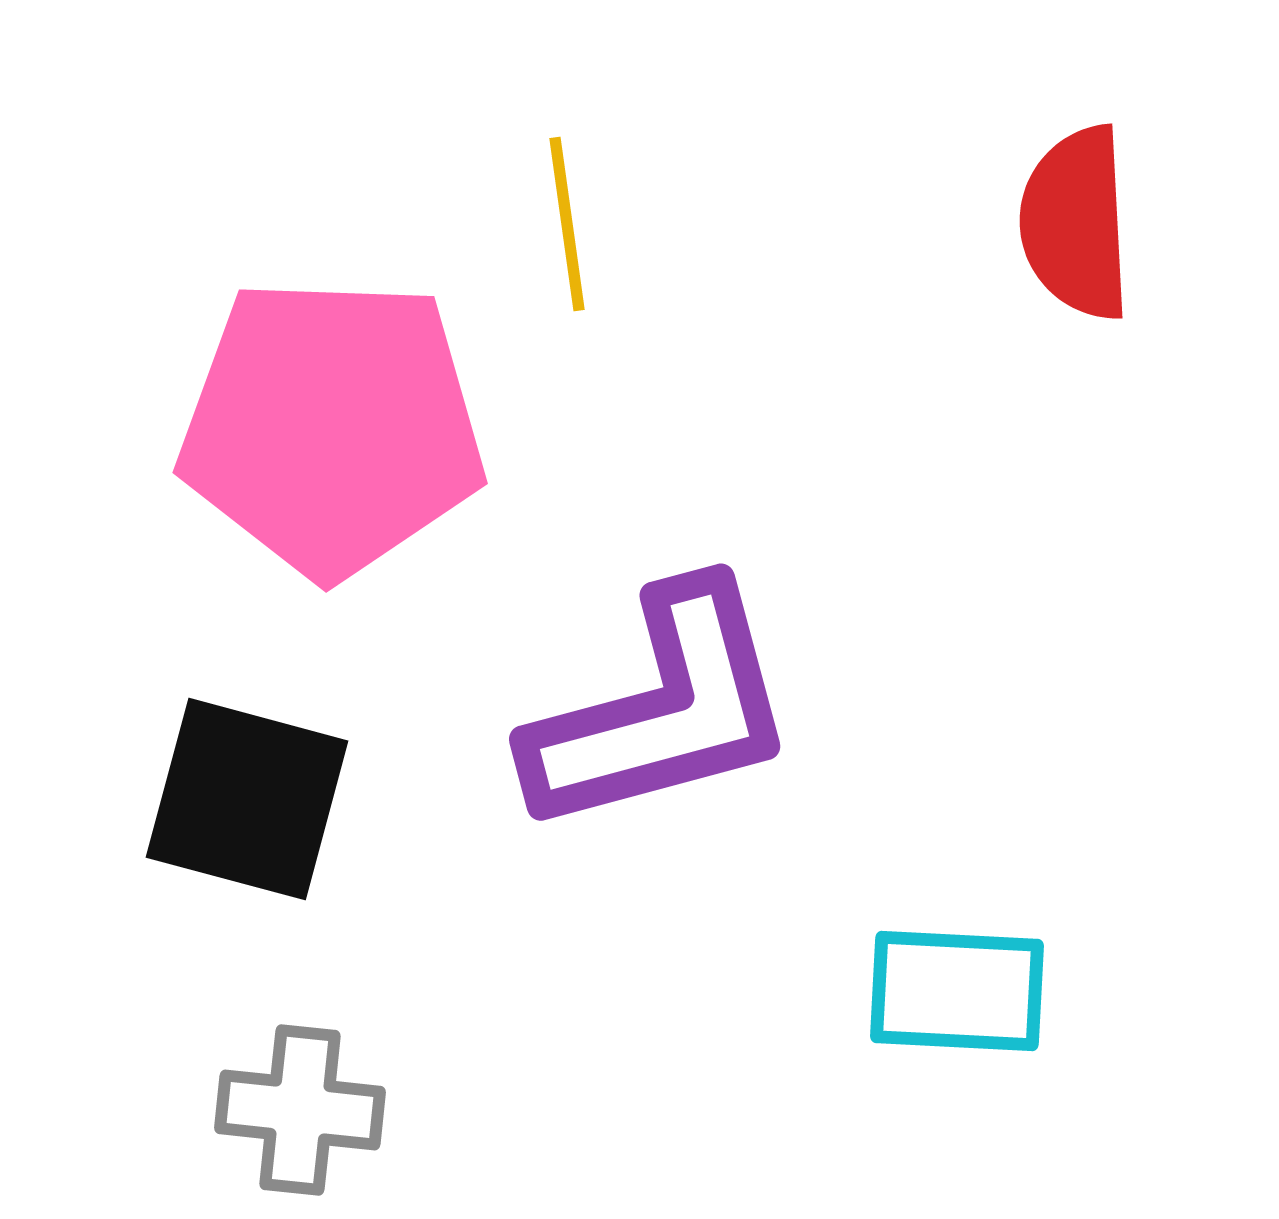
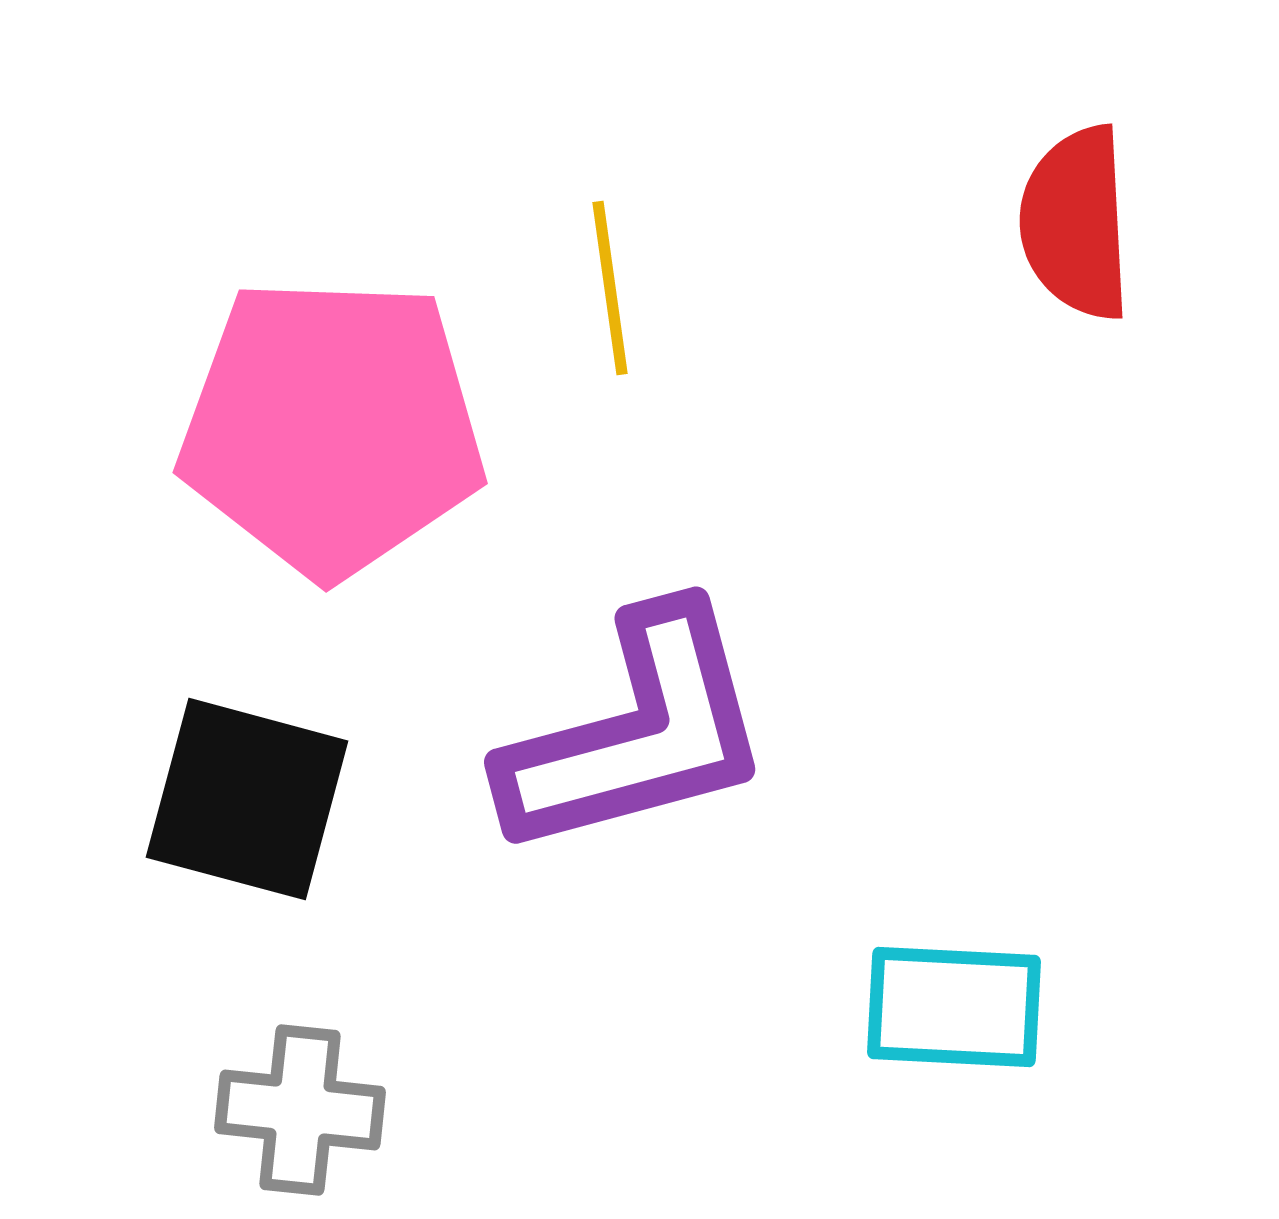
yellow line: moved 43 px right, 64 px down
purple L-shape: moved 25 px left, 23 px down
cyan rectangle: moved 3 px left, 16 px down
